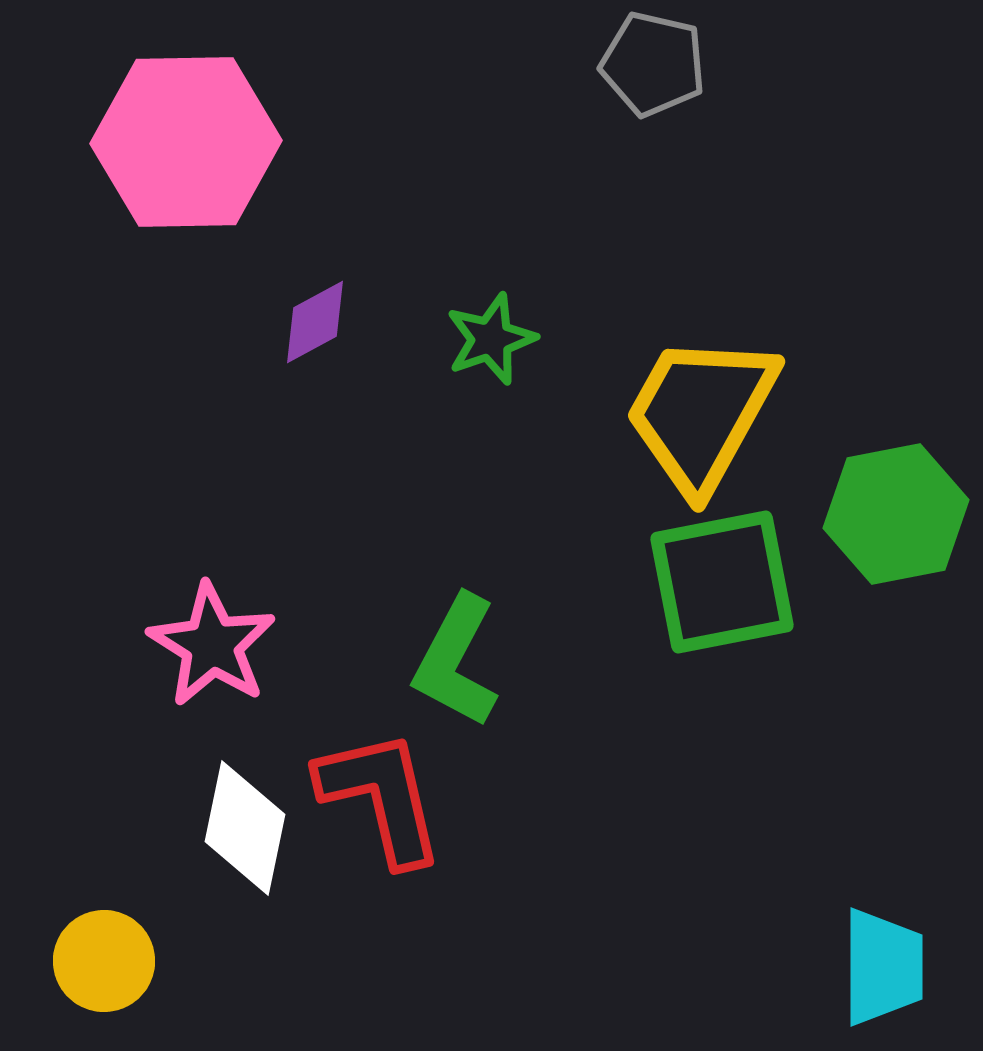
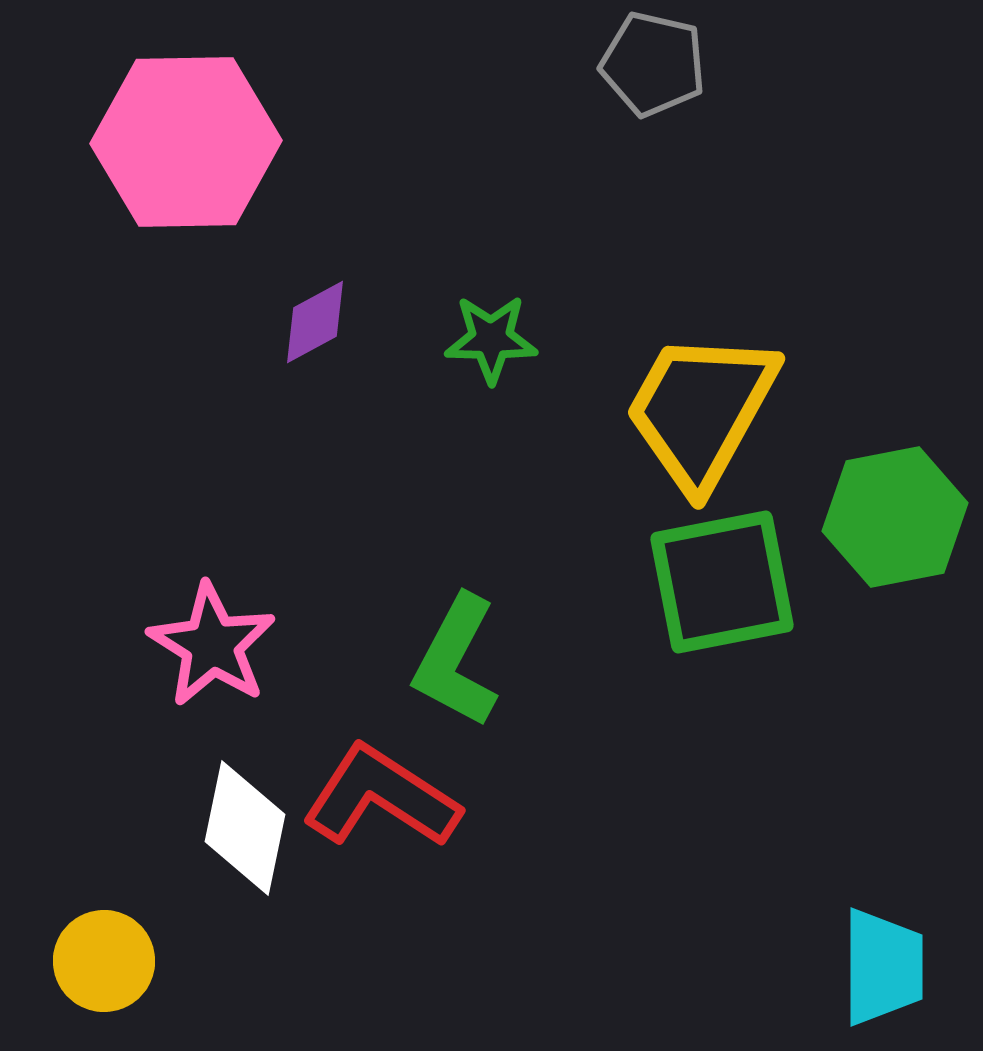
green star: rotated 20 degrees clockwise
yellow trapezoid: moved 3 px up
green hexagon: moved 1 px left, 3 px down
red L-shape: rotated 44 degrees counterclockwise
